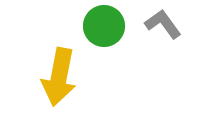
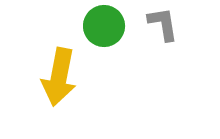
gray L-shape: rotated 27 degrees clockwise
